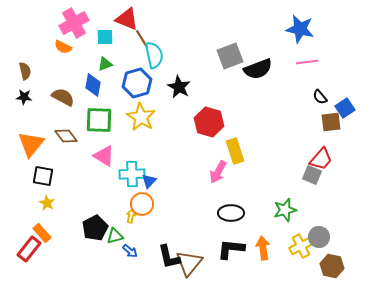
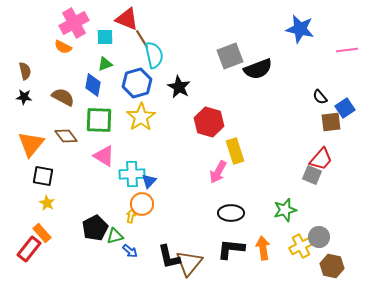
pink line at (307, 62): moved 40 px right, 12 px up
yellow star at (141, 117): rotated 8 degrees clockwise
